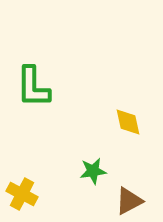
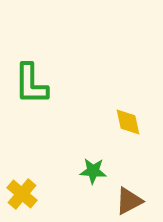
green L-shape: moved 2 px left, 3 px up
green star: rotated 12 degrees clockwise
yellow cross: rotated 12 degrees clockwise
